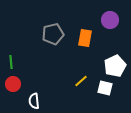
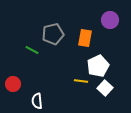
green line: moved 21 px right, 12 px up; rotated 56 degrees counterclockwise
white pentagon: moved 17 px left
yellow line: rotated 48 degrees clockwise
white square: rotated 28 degrees clockwise
white semicircle: moved 3 px right
